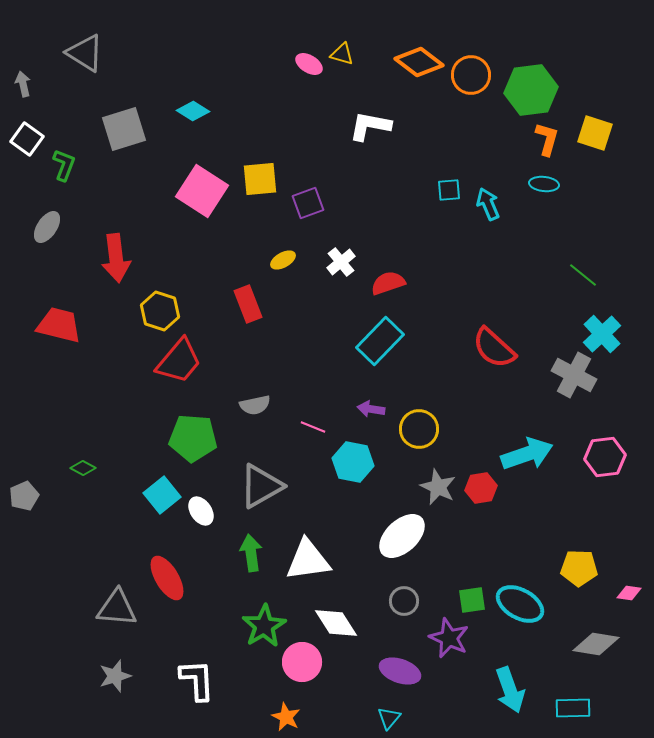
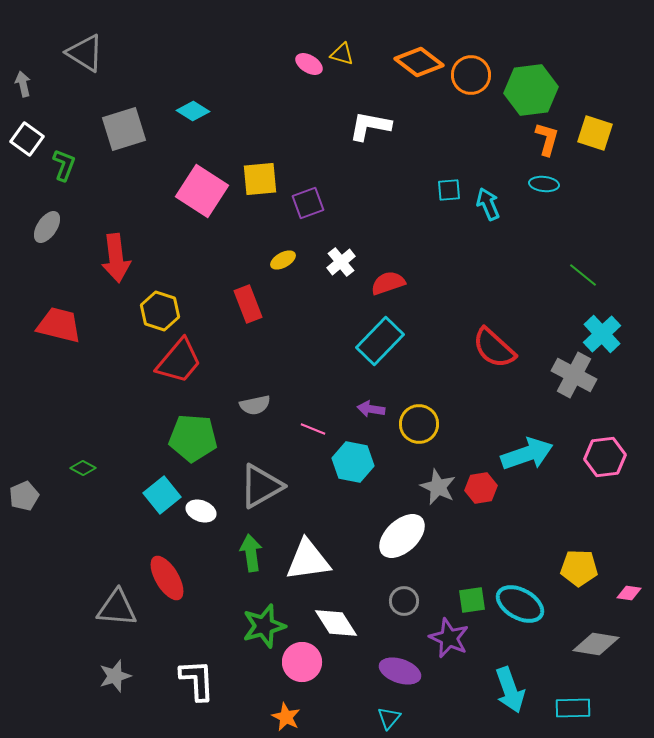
pink line at (313, 427): moved 2 px down
yellow circle at (419, 429): moved 5 px up
white ellipse at (201, 511): rotated 36 degrees counterclockwise
green star at (264, 626): rotated 15 degrees clockwise
